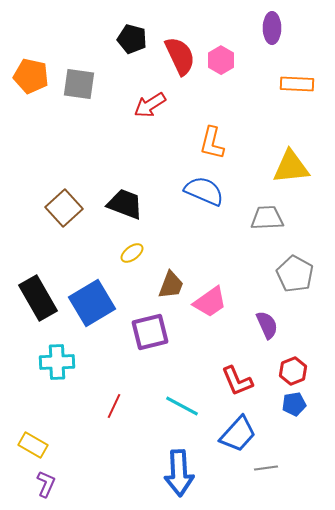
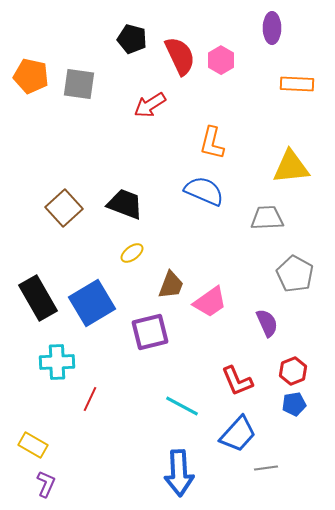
purple semicircle: moved 2 px up
red line: moved 24 px left, 7 px up
